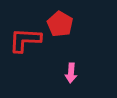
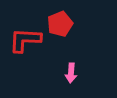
red pentagon: rotated 20 degrees clockwise
